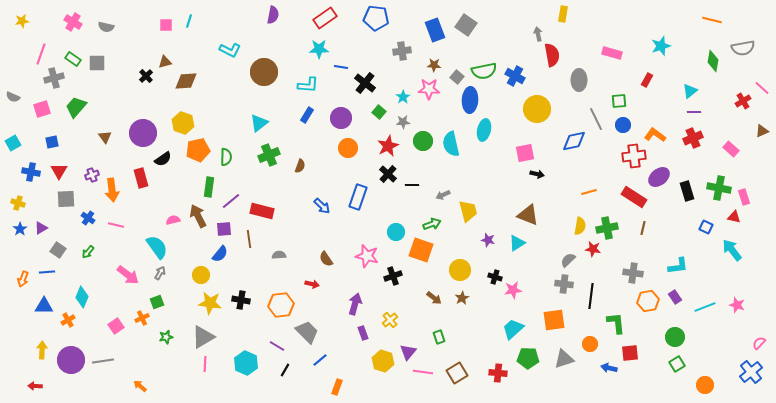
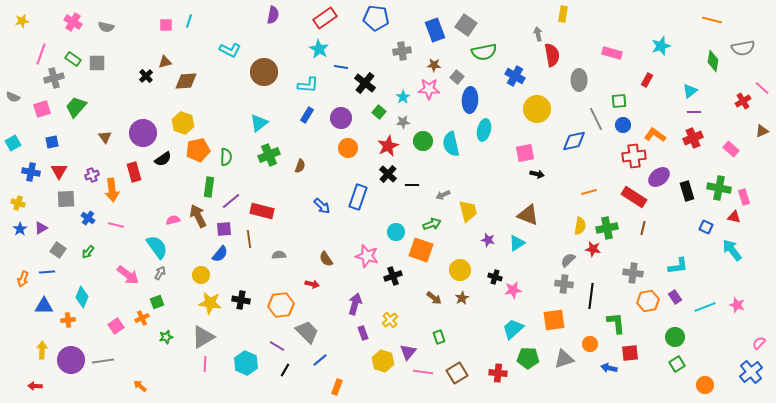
cyan star at (319, 49): rotated 30 degrees clockwise
green semicircle at (484, 71): moved 19 px up
red rectangle at (141, 178): moved 7 px left, 6 px up
orange cross at (68, 320): rotated 24 degrees clockwise
